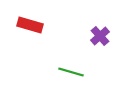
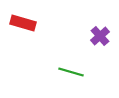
red rectangle: moved 7 px left, 2 px up
